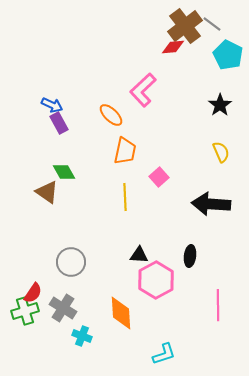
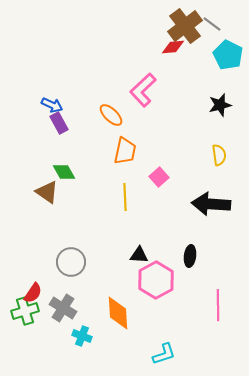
black star: rotated 20 degrees clockwise
yellow semicircle: moved 2 px left, 3 px down; rotated 15 degrees clockwise
orange diamond: moved 3 px left
